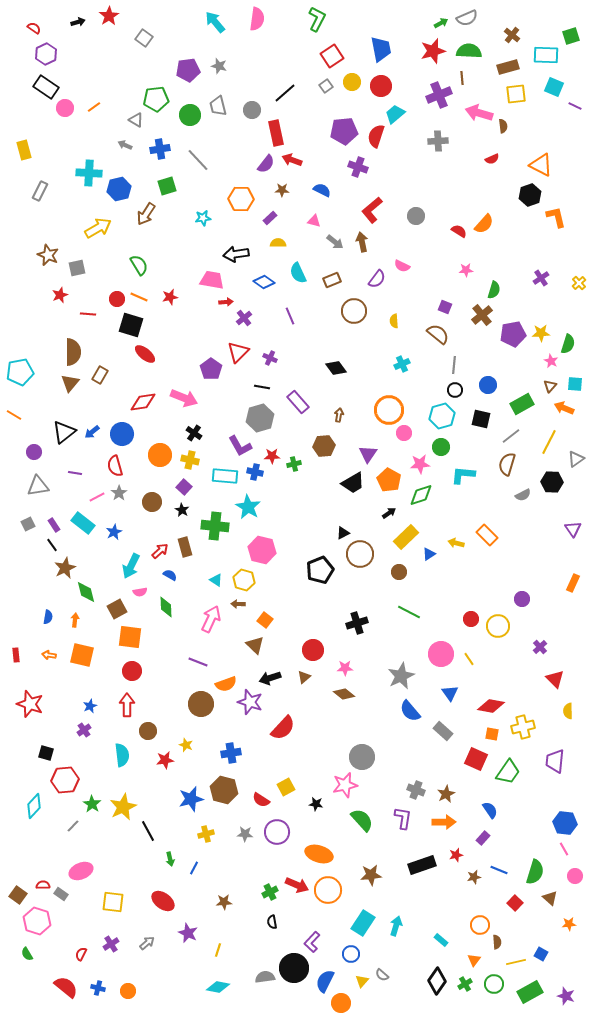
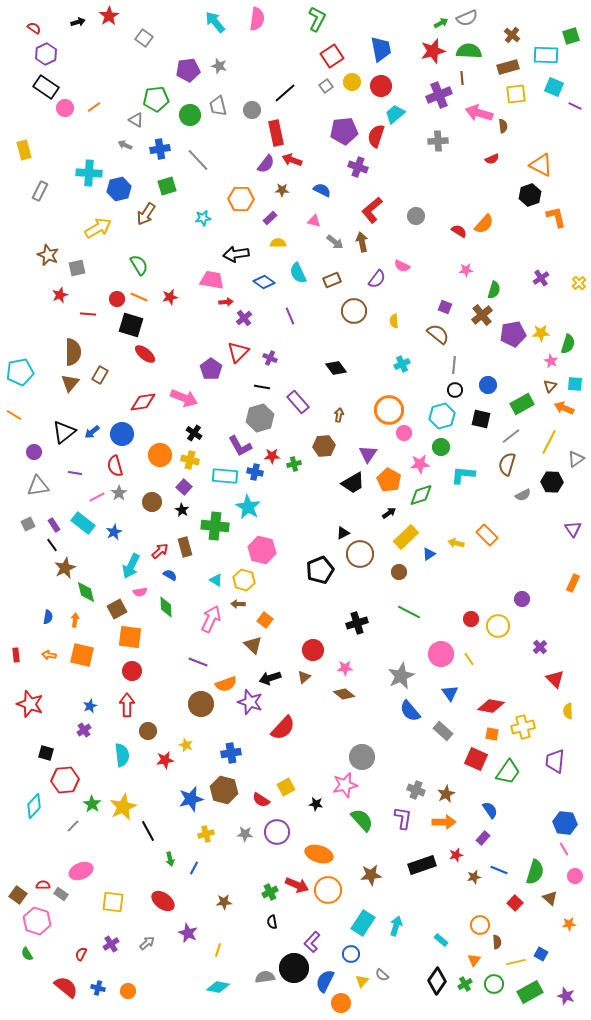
brown triangle at (255, 645): moved 2 px left
